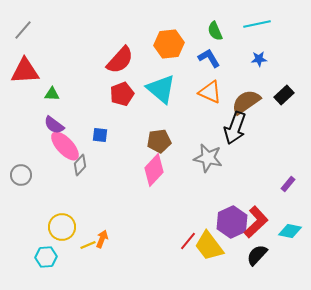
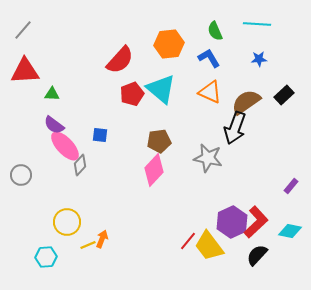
cyan line: rotated 16 degrees clockwise
red pentagon: moved 10 px right
purple rectangle: moved 3 px right, 2 px down
yellow circle: moved 5 px right, 5 px up
